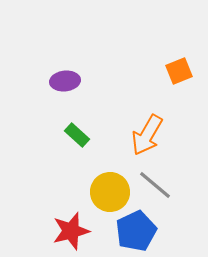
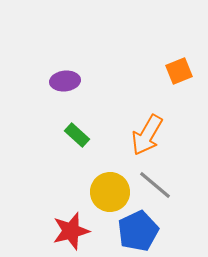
blue pentagon: moved 2 px right
